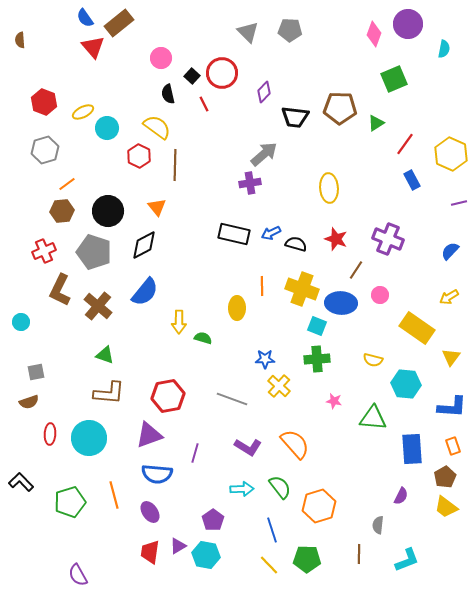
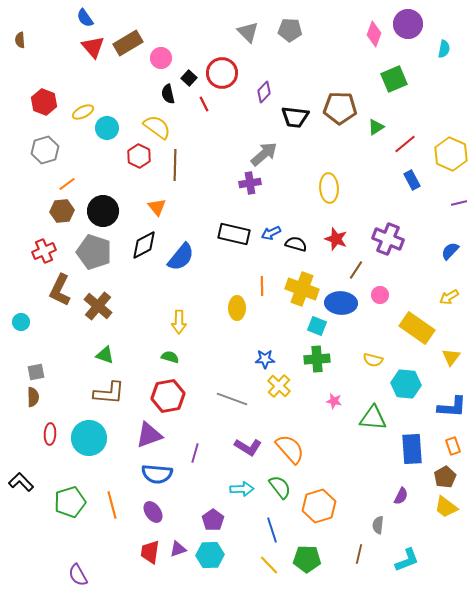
brown rectangle at (119, 23): moved 9 px right, 20 px down; rotated 8 degrees clockwise
black square at (192, 76): moved 3 px left, 2 px down
green triangle at (376, 123): moved 4 px down
red line at (405, 144): rotated 15 degrees clockwise
black circle at (108, 211): moved 5 px left
blue semicircle at (145, 292): moved 36 px right, 35 px up
green semicircle at (203, 338): moved 33 px left, 19 px down
brown semicircle at (29, 402): moved 4 px right, 5 px up; rotated 72 degrees counterclockwise
orange semicircle at (295, 444): moved 5 px left, 5 px down
orange line at (114, 495): moved 2 px left, 10 px down
purple ellipse at (150, 512): moved 3 px right
purple triangle at (178, 546): moved 3 px down; rotated 12 degrees clockwise
brown line at (359, 554): rotated 12 degrees clockwise
cyan hexagon at (206, 555): moved 4 px right; rotated 12 degrees counterclockwise
